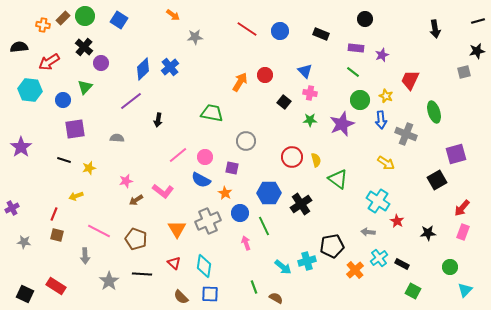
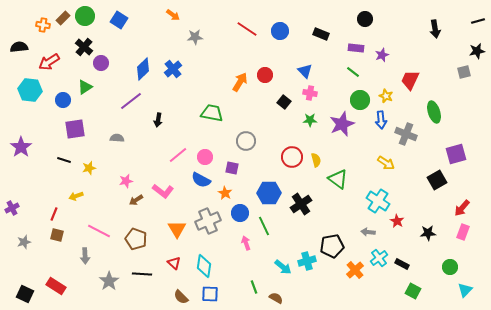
blue cross at (170, 67): moved 3 px right, 2 px down
green triangle at (85, 87): rotated 14 degrees clockwise
gray star at (24, 242): rotated 24 degrees counterclockwise
